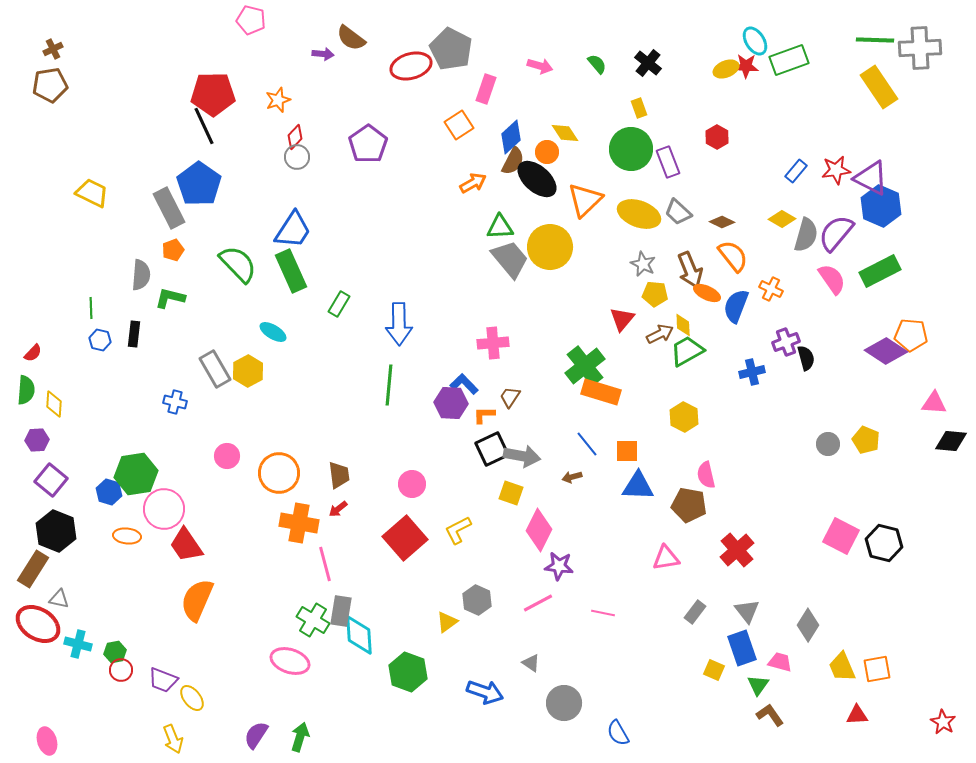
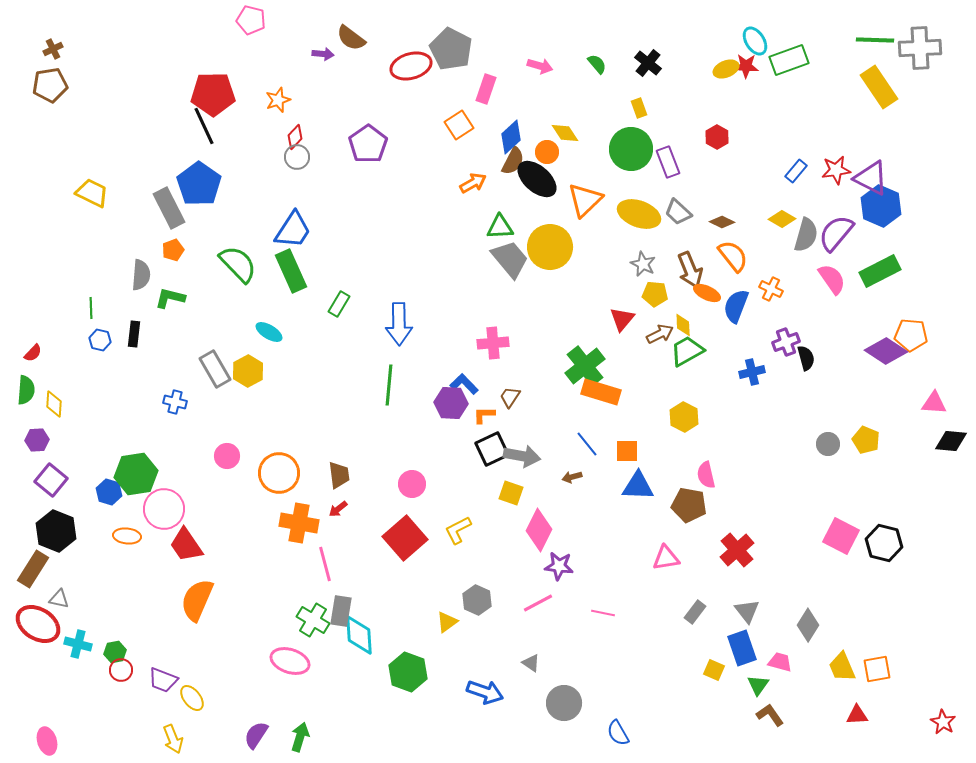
cyan ellipse at (273, 332): moved 4 px left
